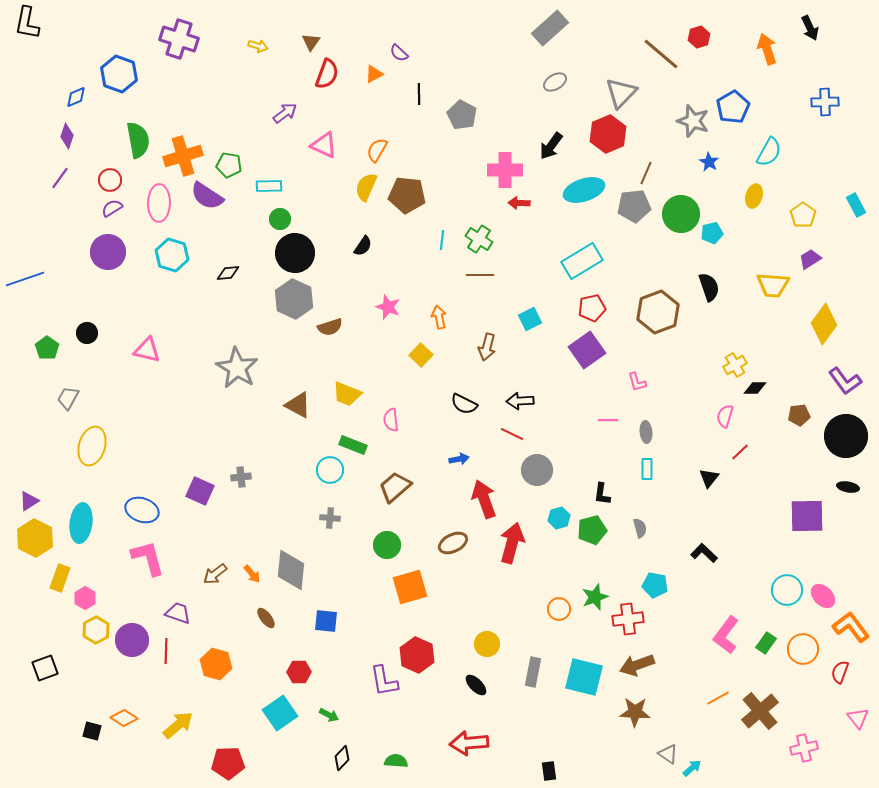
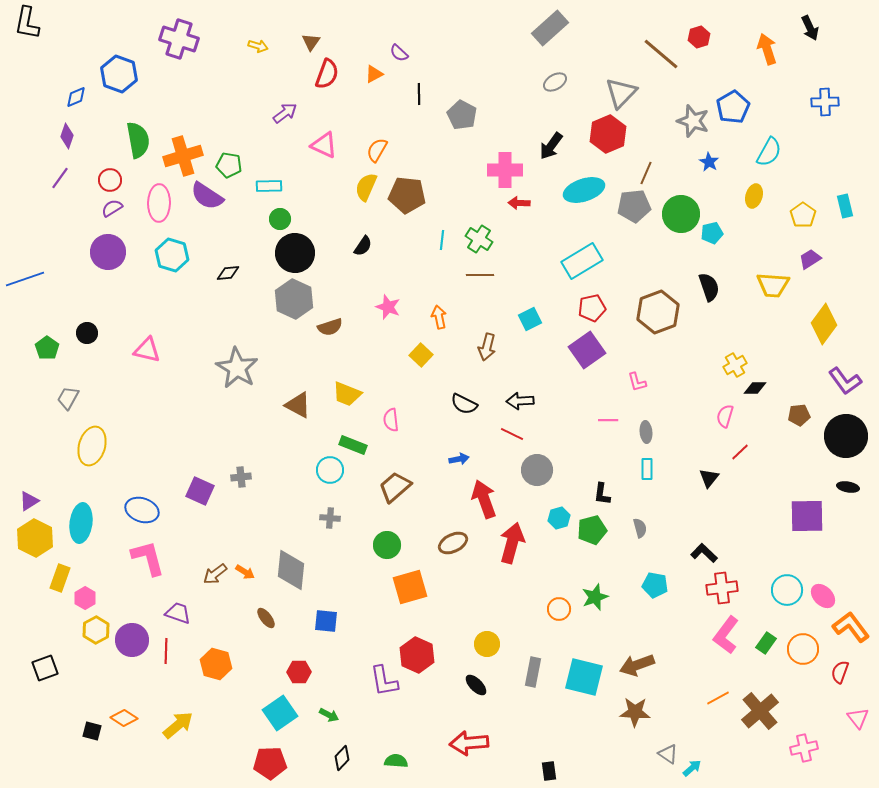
cyan rectangle at (856, 205): moved 11 px left, 1 px down; rotated 15 degrees clockwise
orange arrow at (252, 574): moved 7 px left, 2 px up; rotated 18 degrees counterclockwise
red cross at (628, 619): moved 94 px right, 31 px up
red pentagon at (228, 763): moved 42 px right
